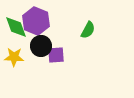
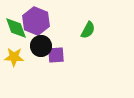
green diamond: moved 1 px down
